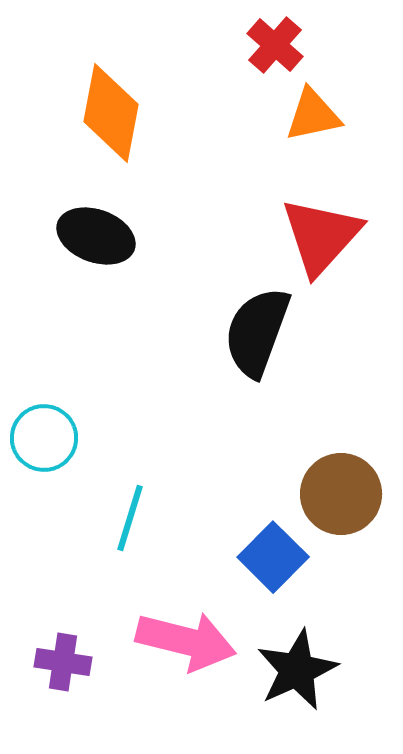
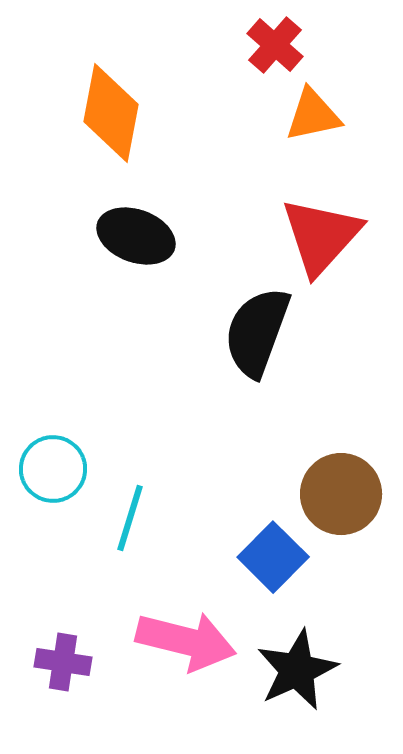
black ellipse: moved 40 px right
cyan circle: moved 9 px right, 31 px down
